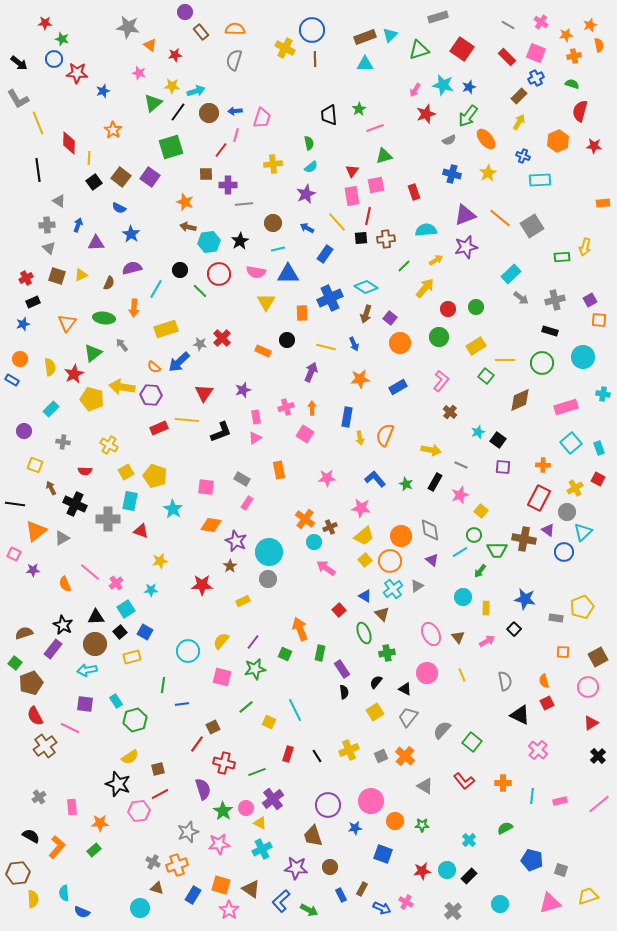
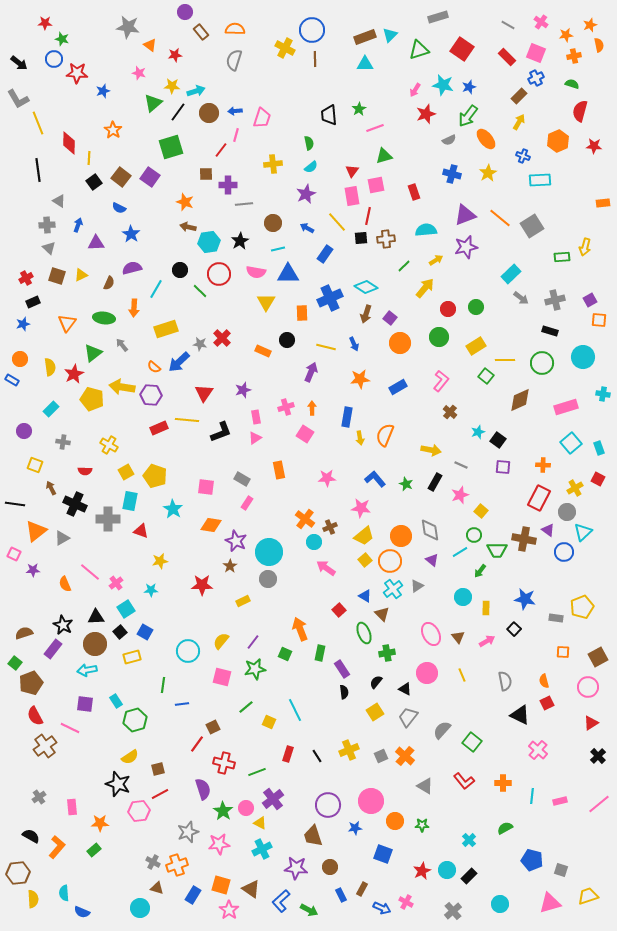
red star at (422, 871): rotated 18 degrees counterclockwise
